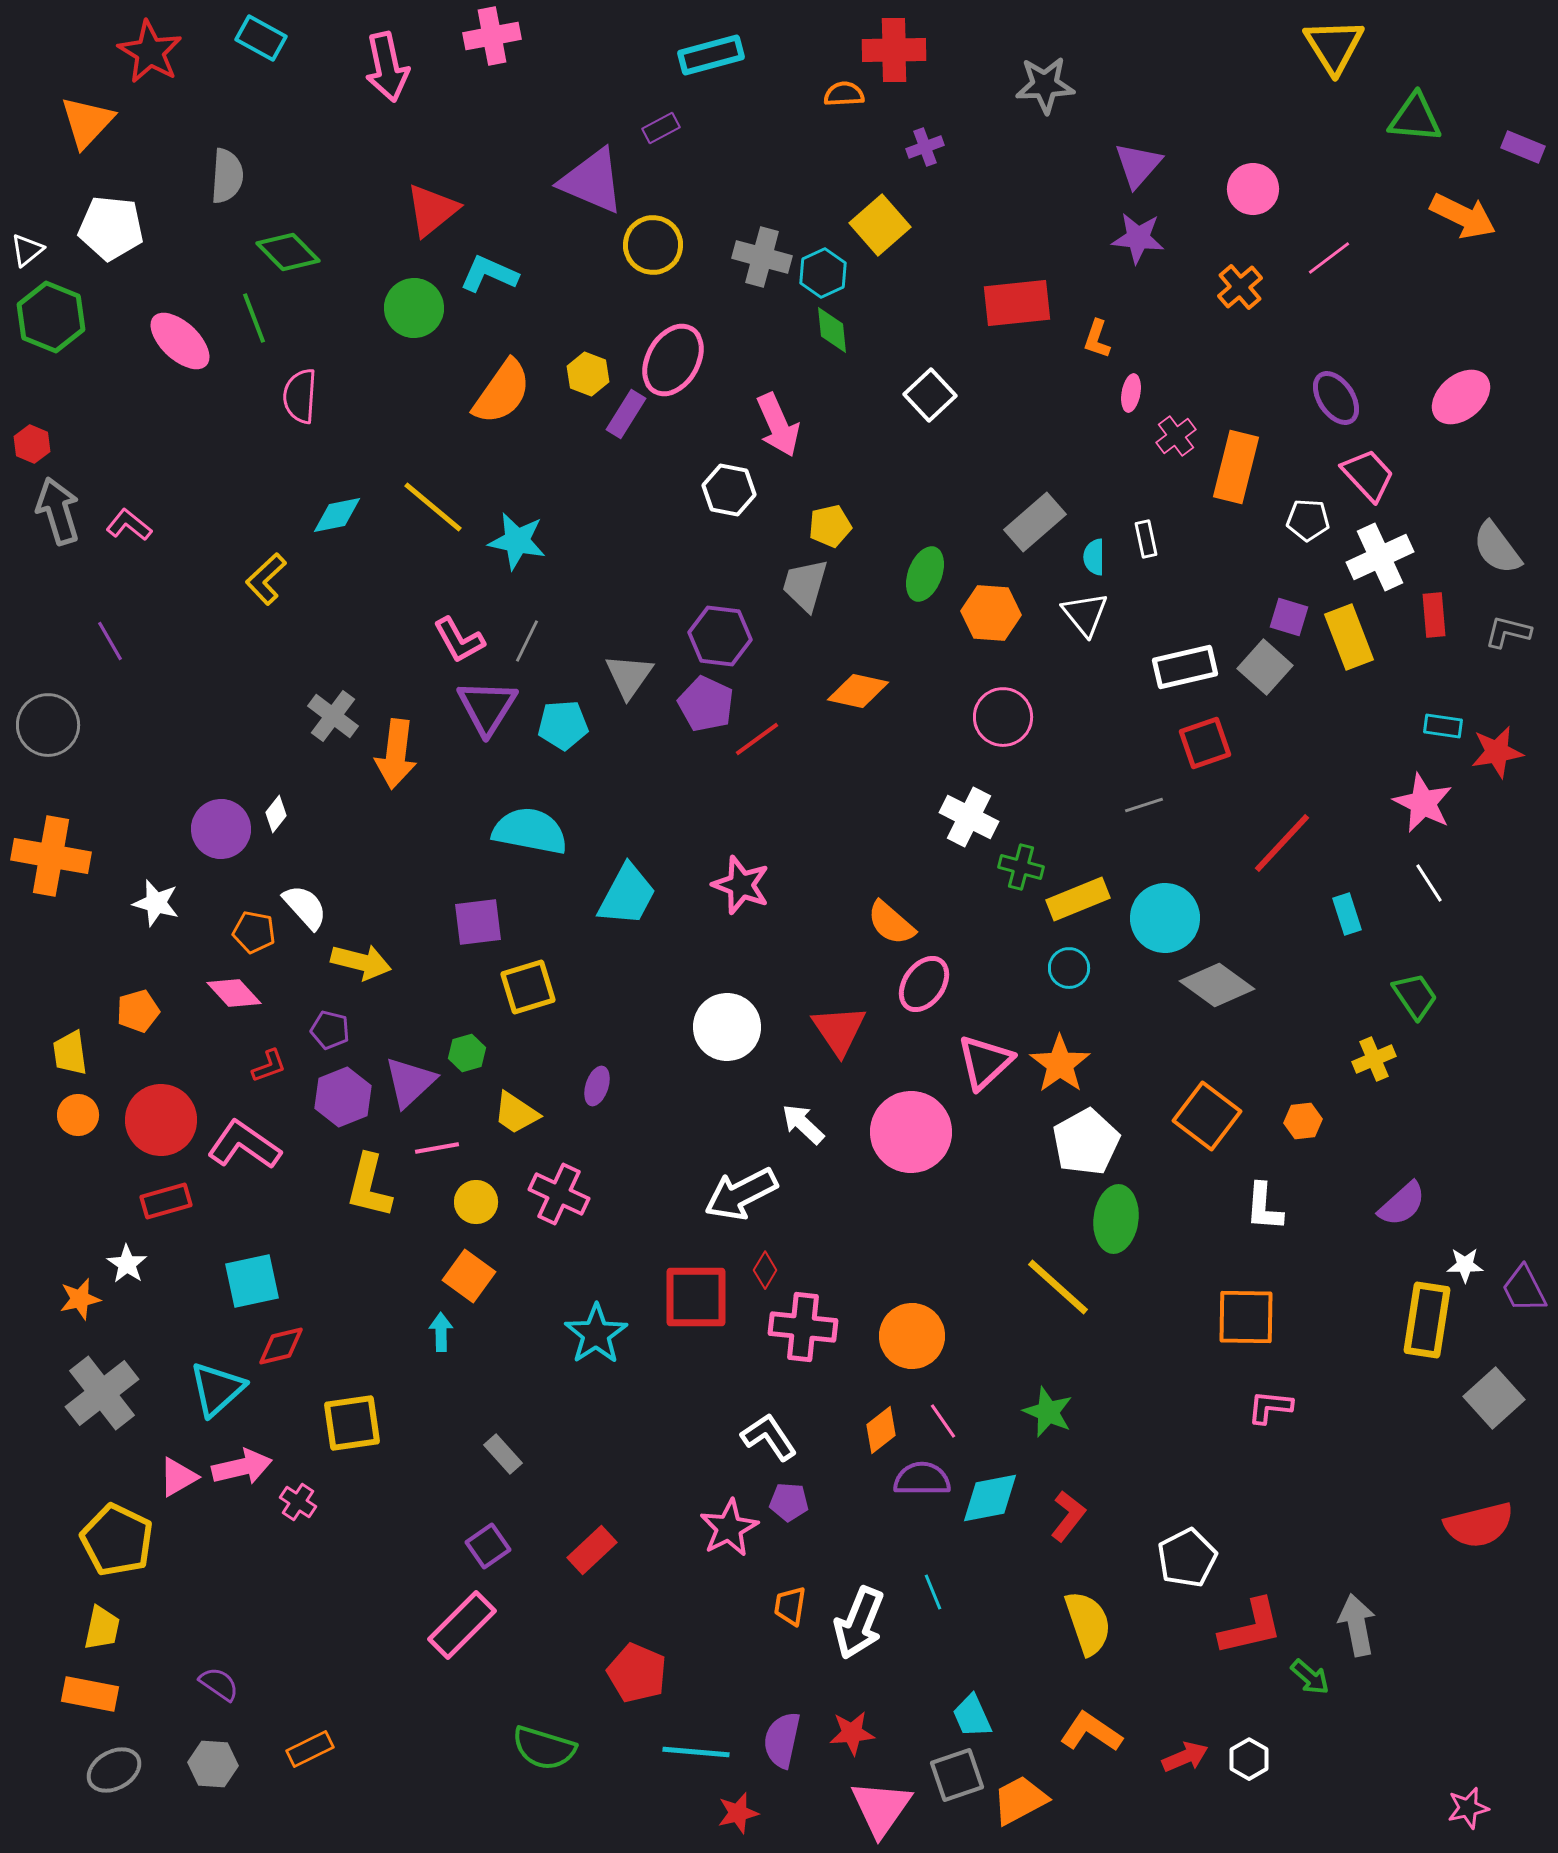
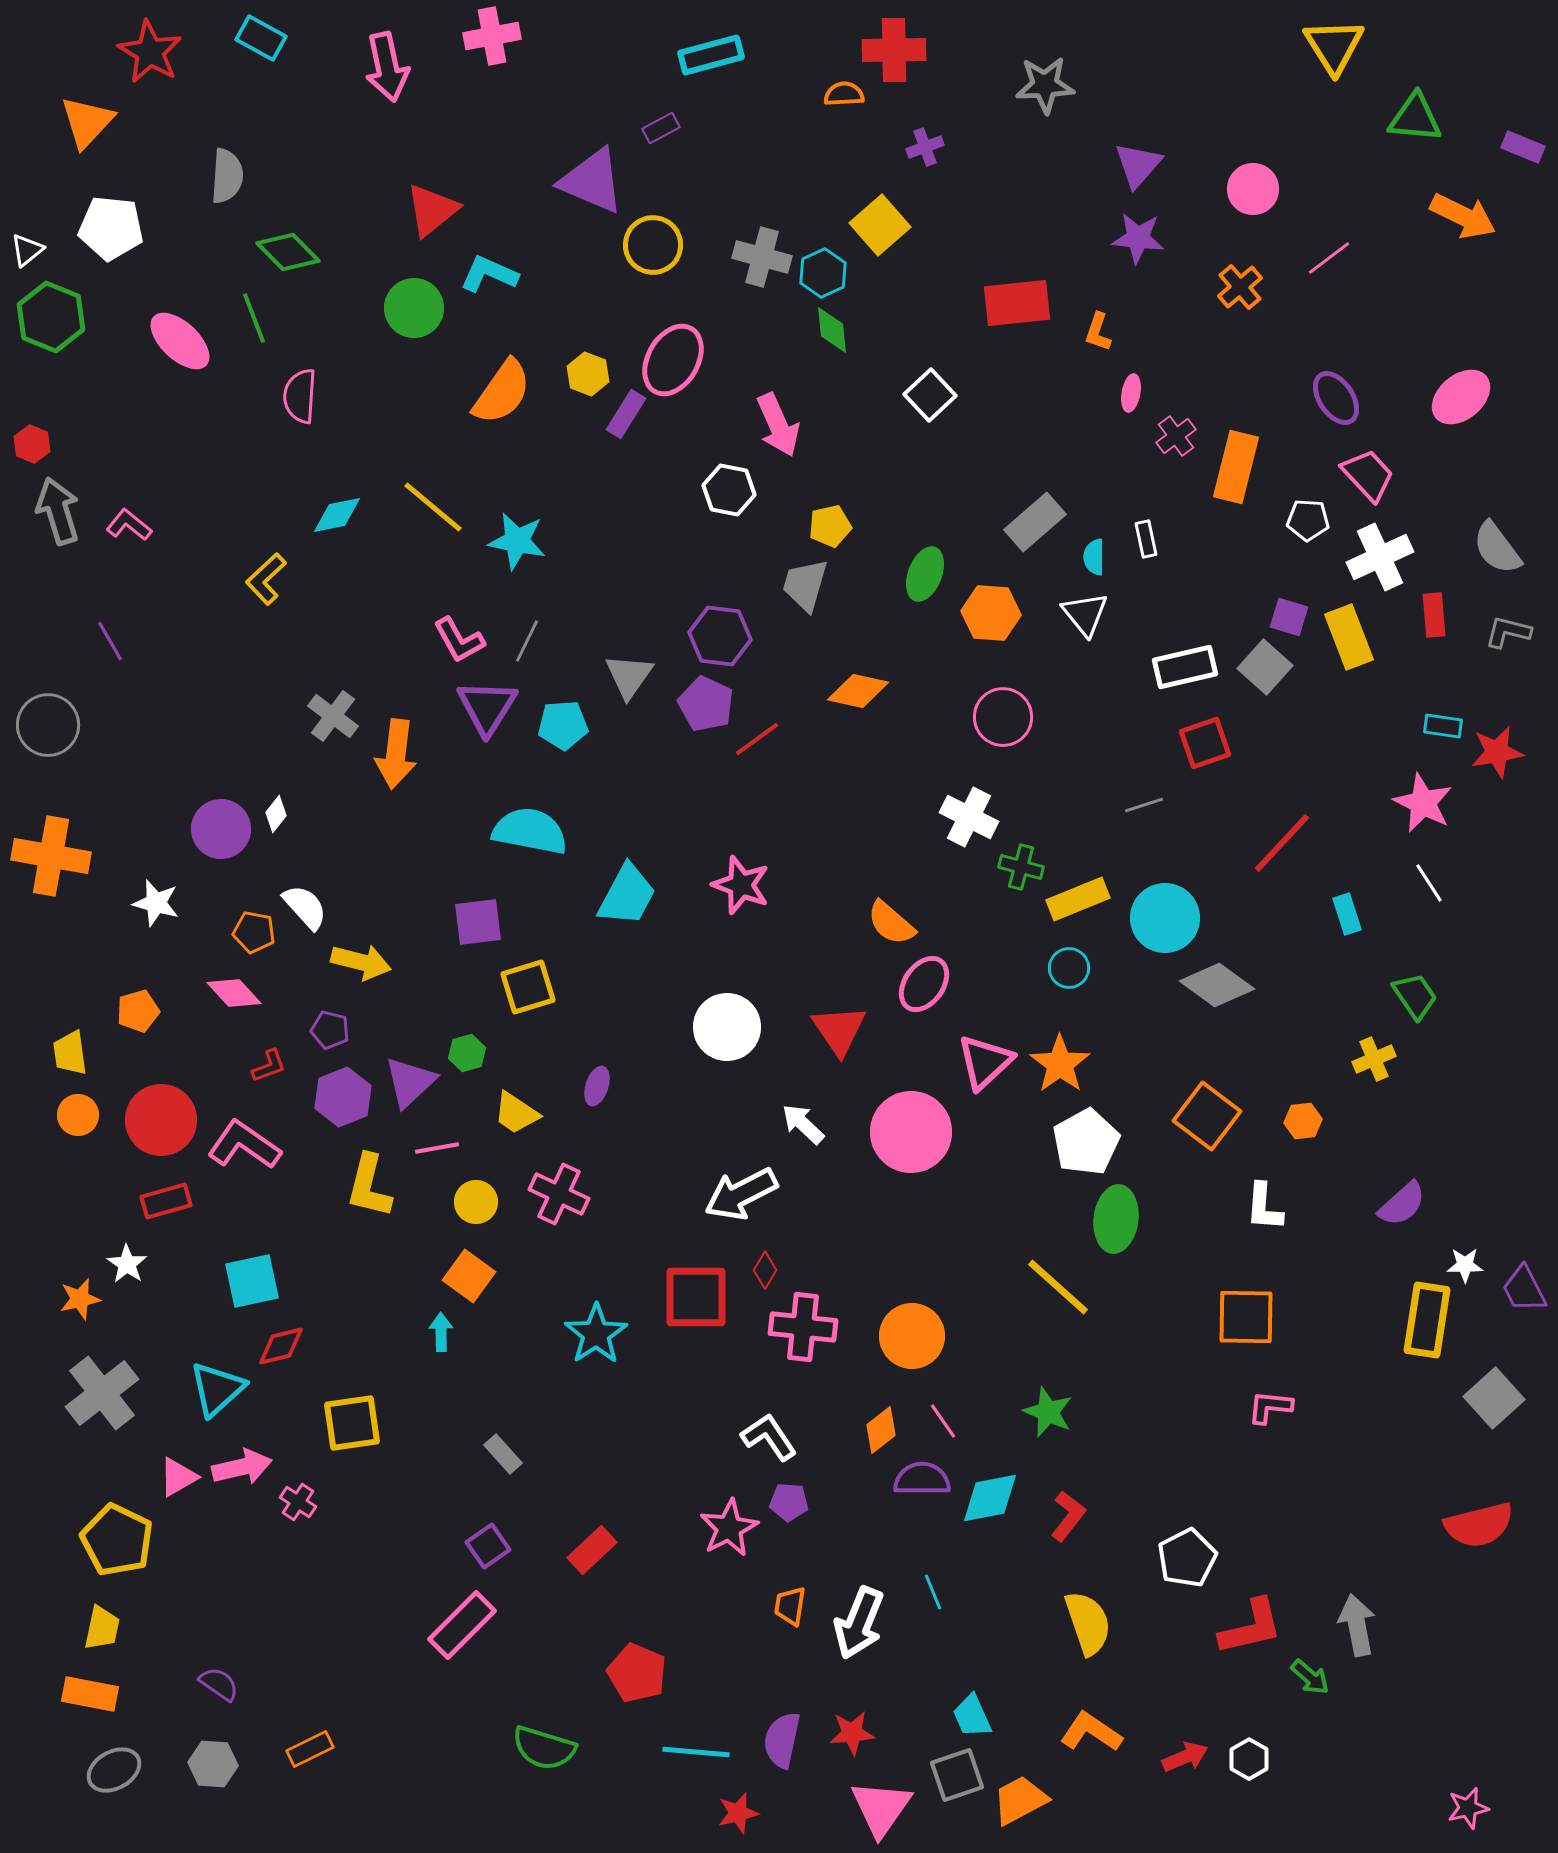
orange L-shape at (1097, 339): moved 1 px right, 7 px up
